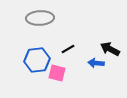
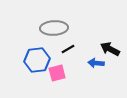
gray ellipse: moved 14 px right, 10 px down
pink square: rotated 30 degrees counterclockwise
